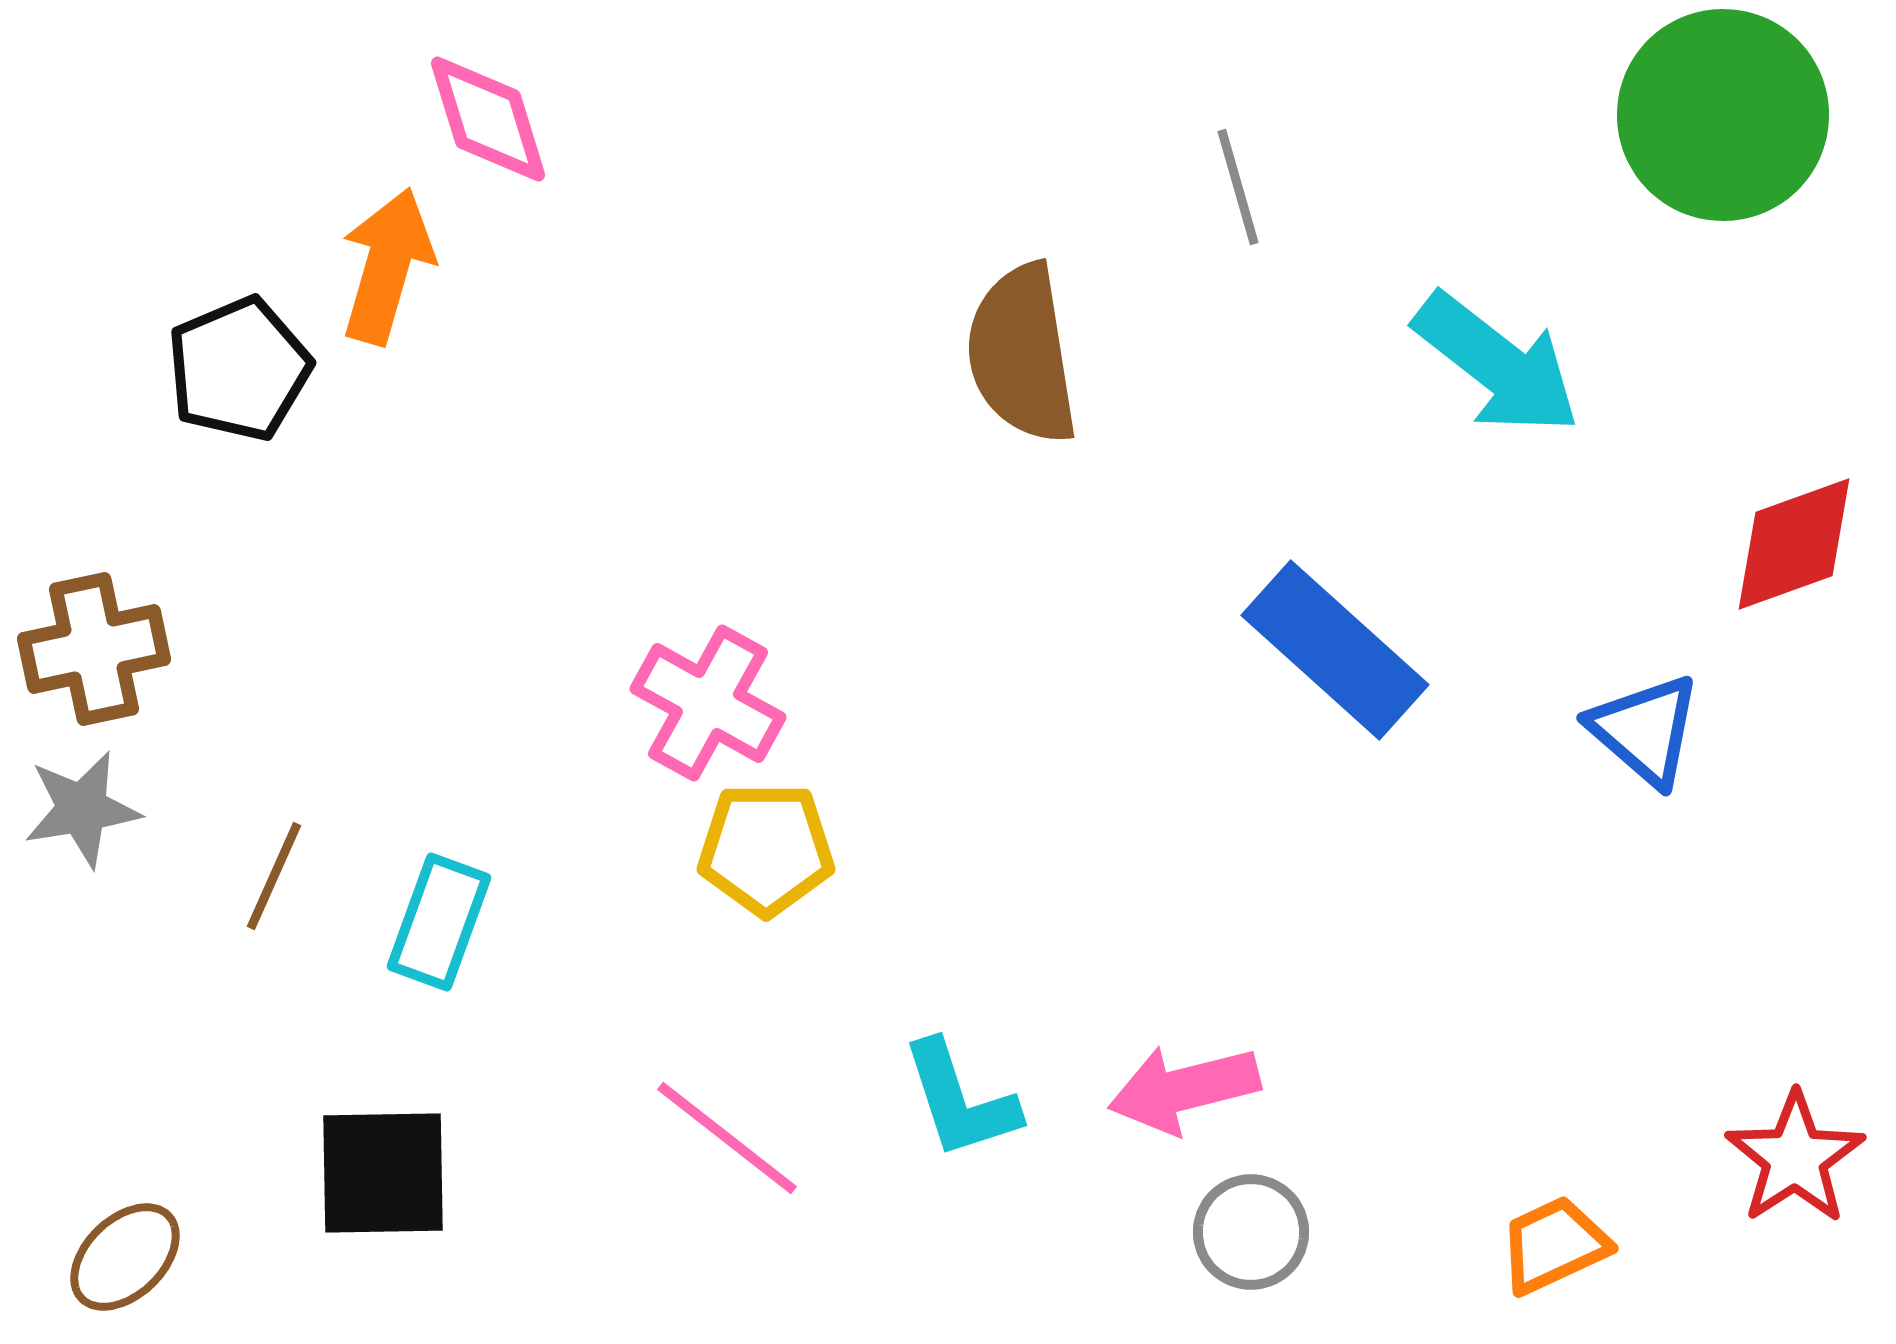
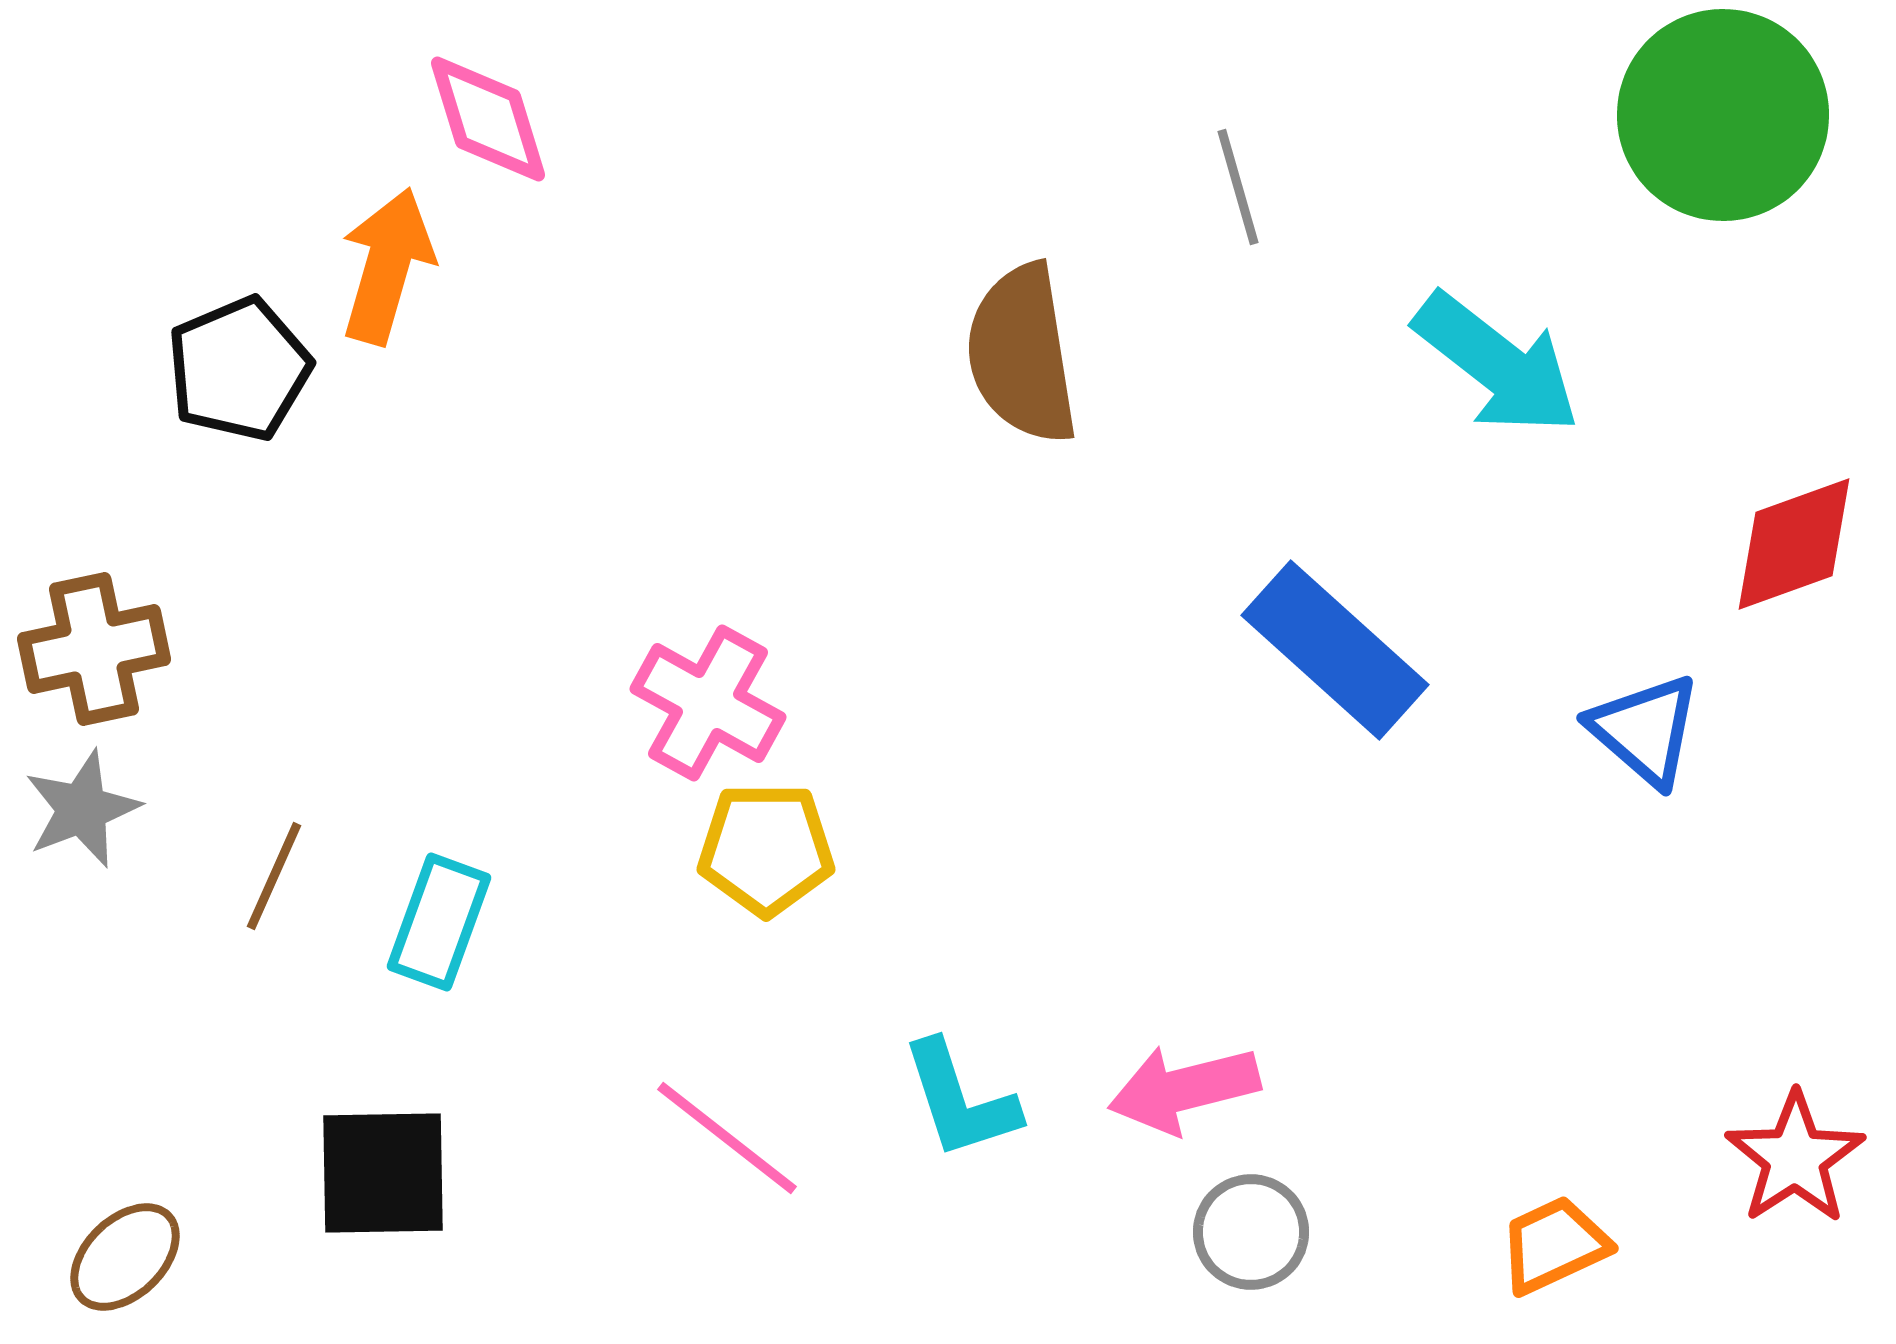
gray star: rotated 12 degrees counterclockwise
